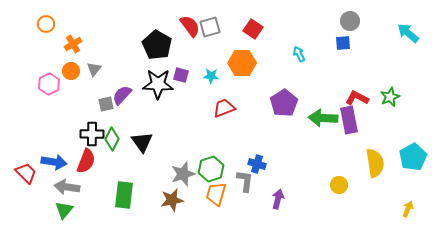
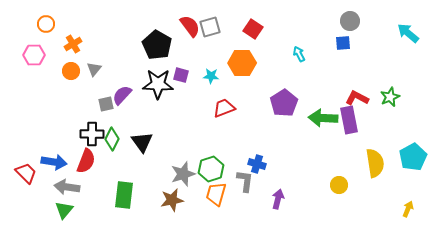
pink hexagon at (49, 84): moved 15 px left, 29 px up; rotated 25 degrees clockwise
